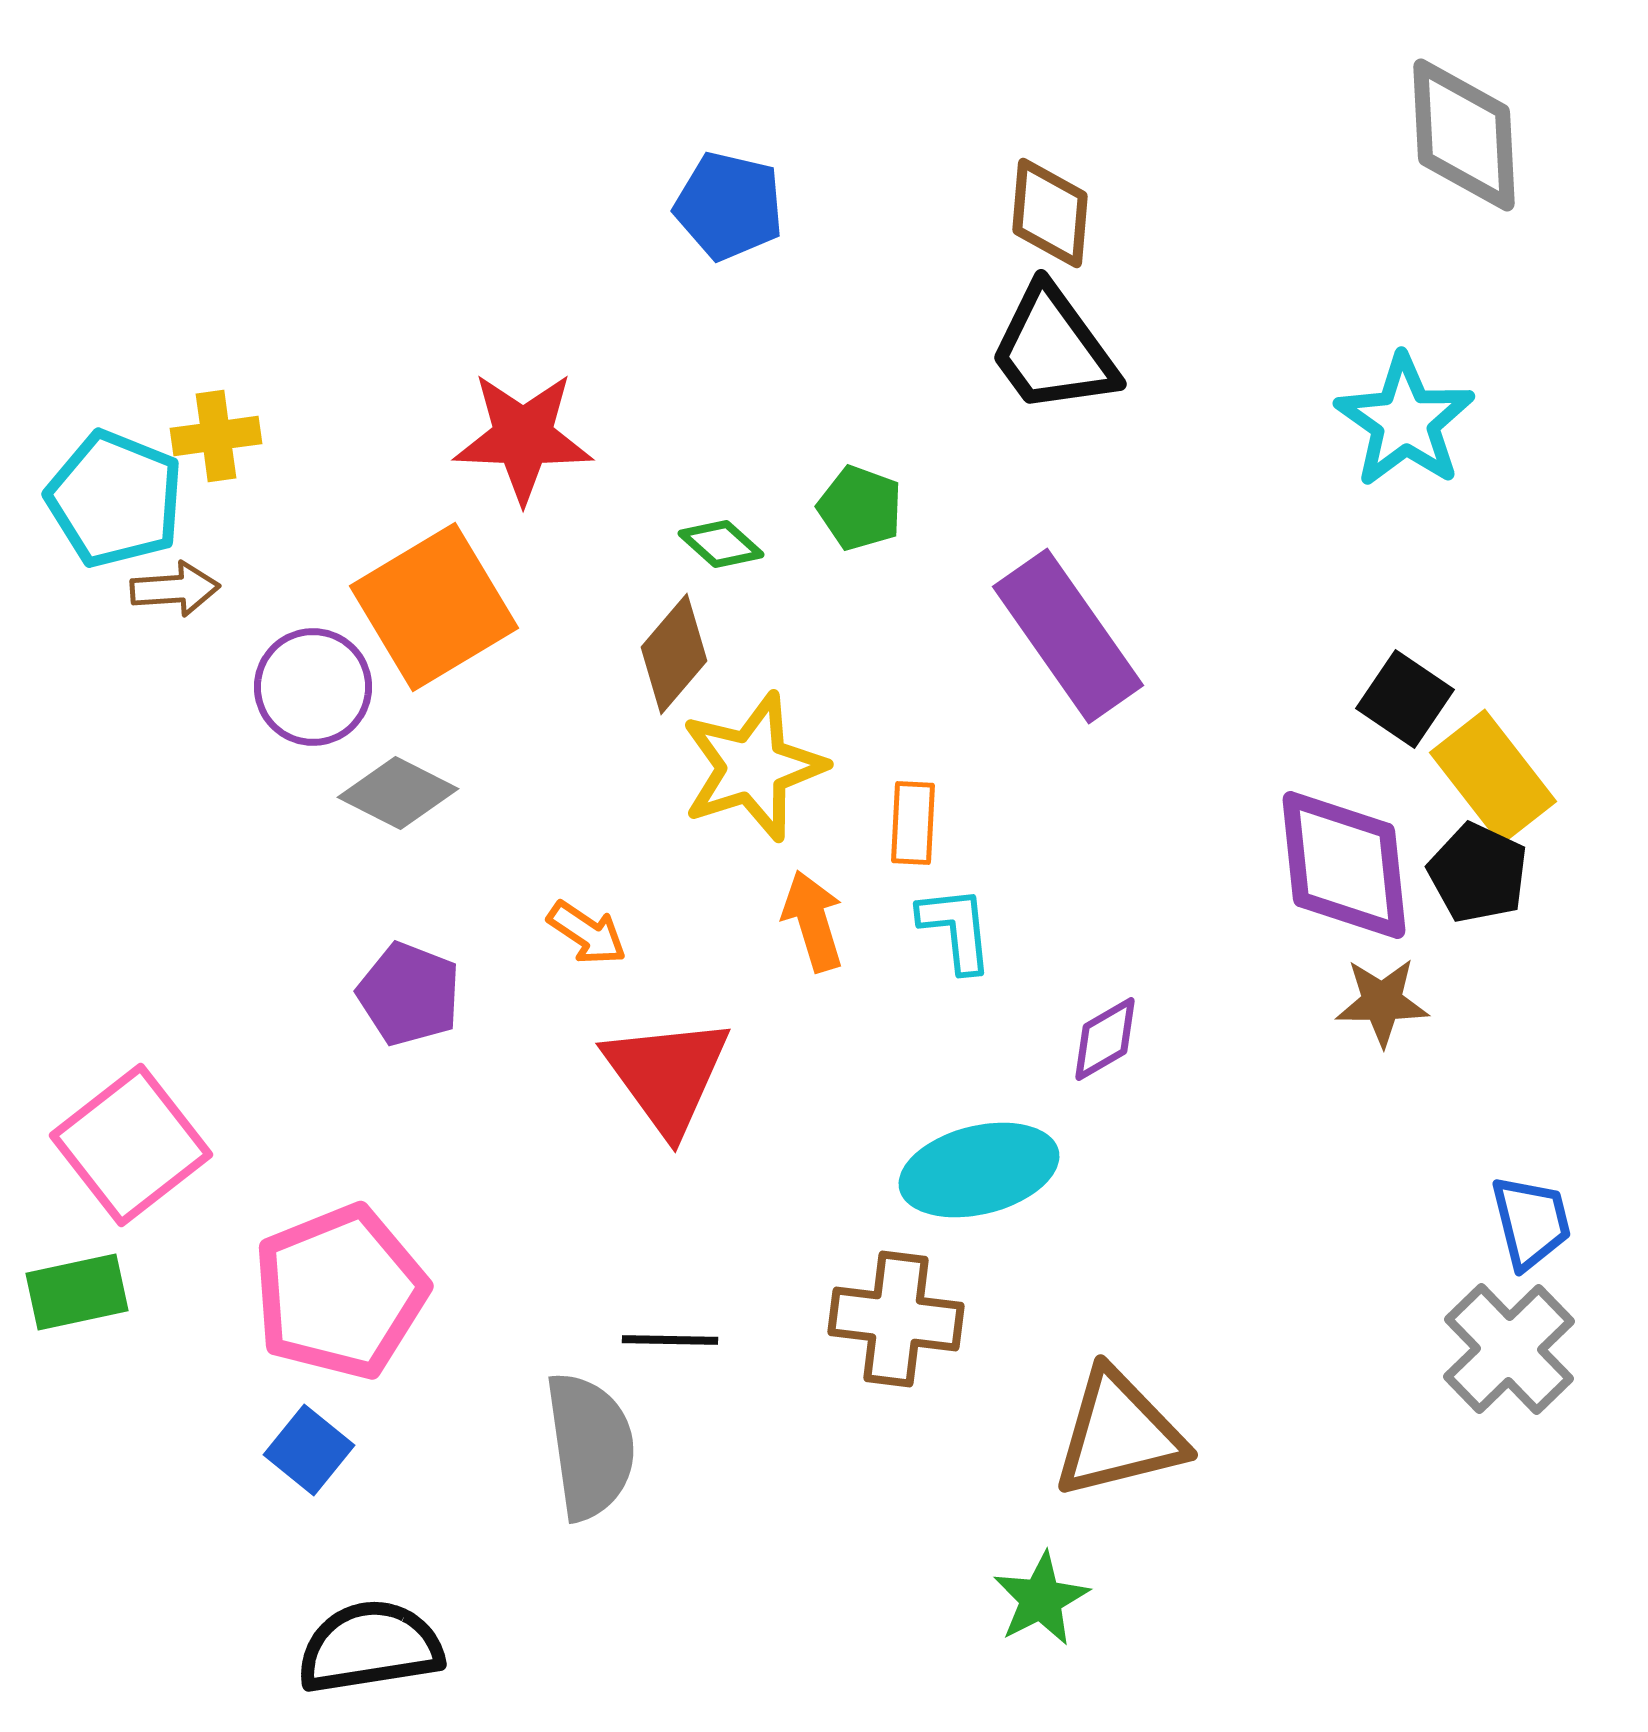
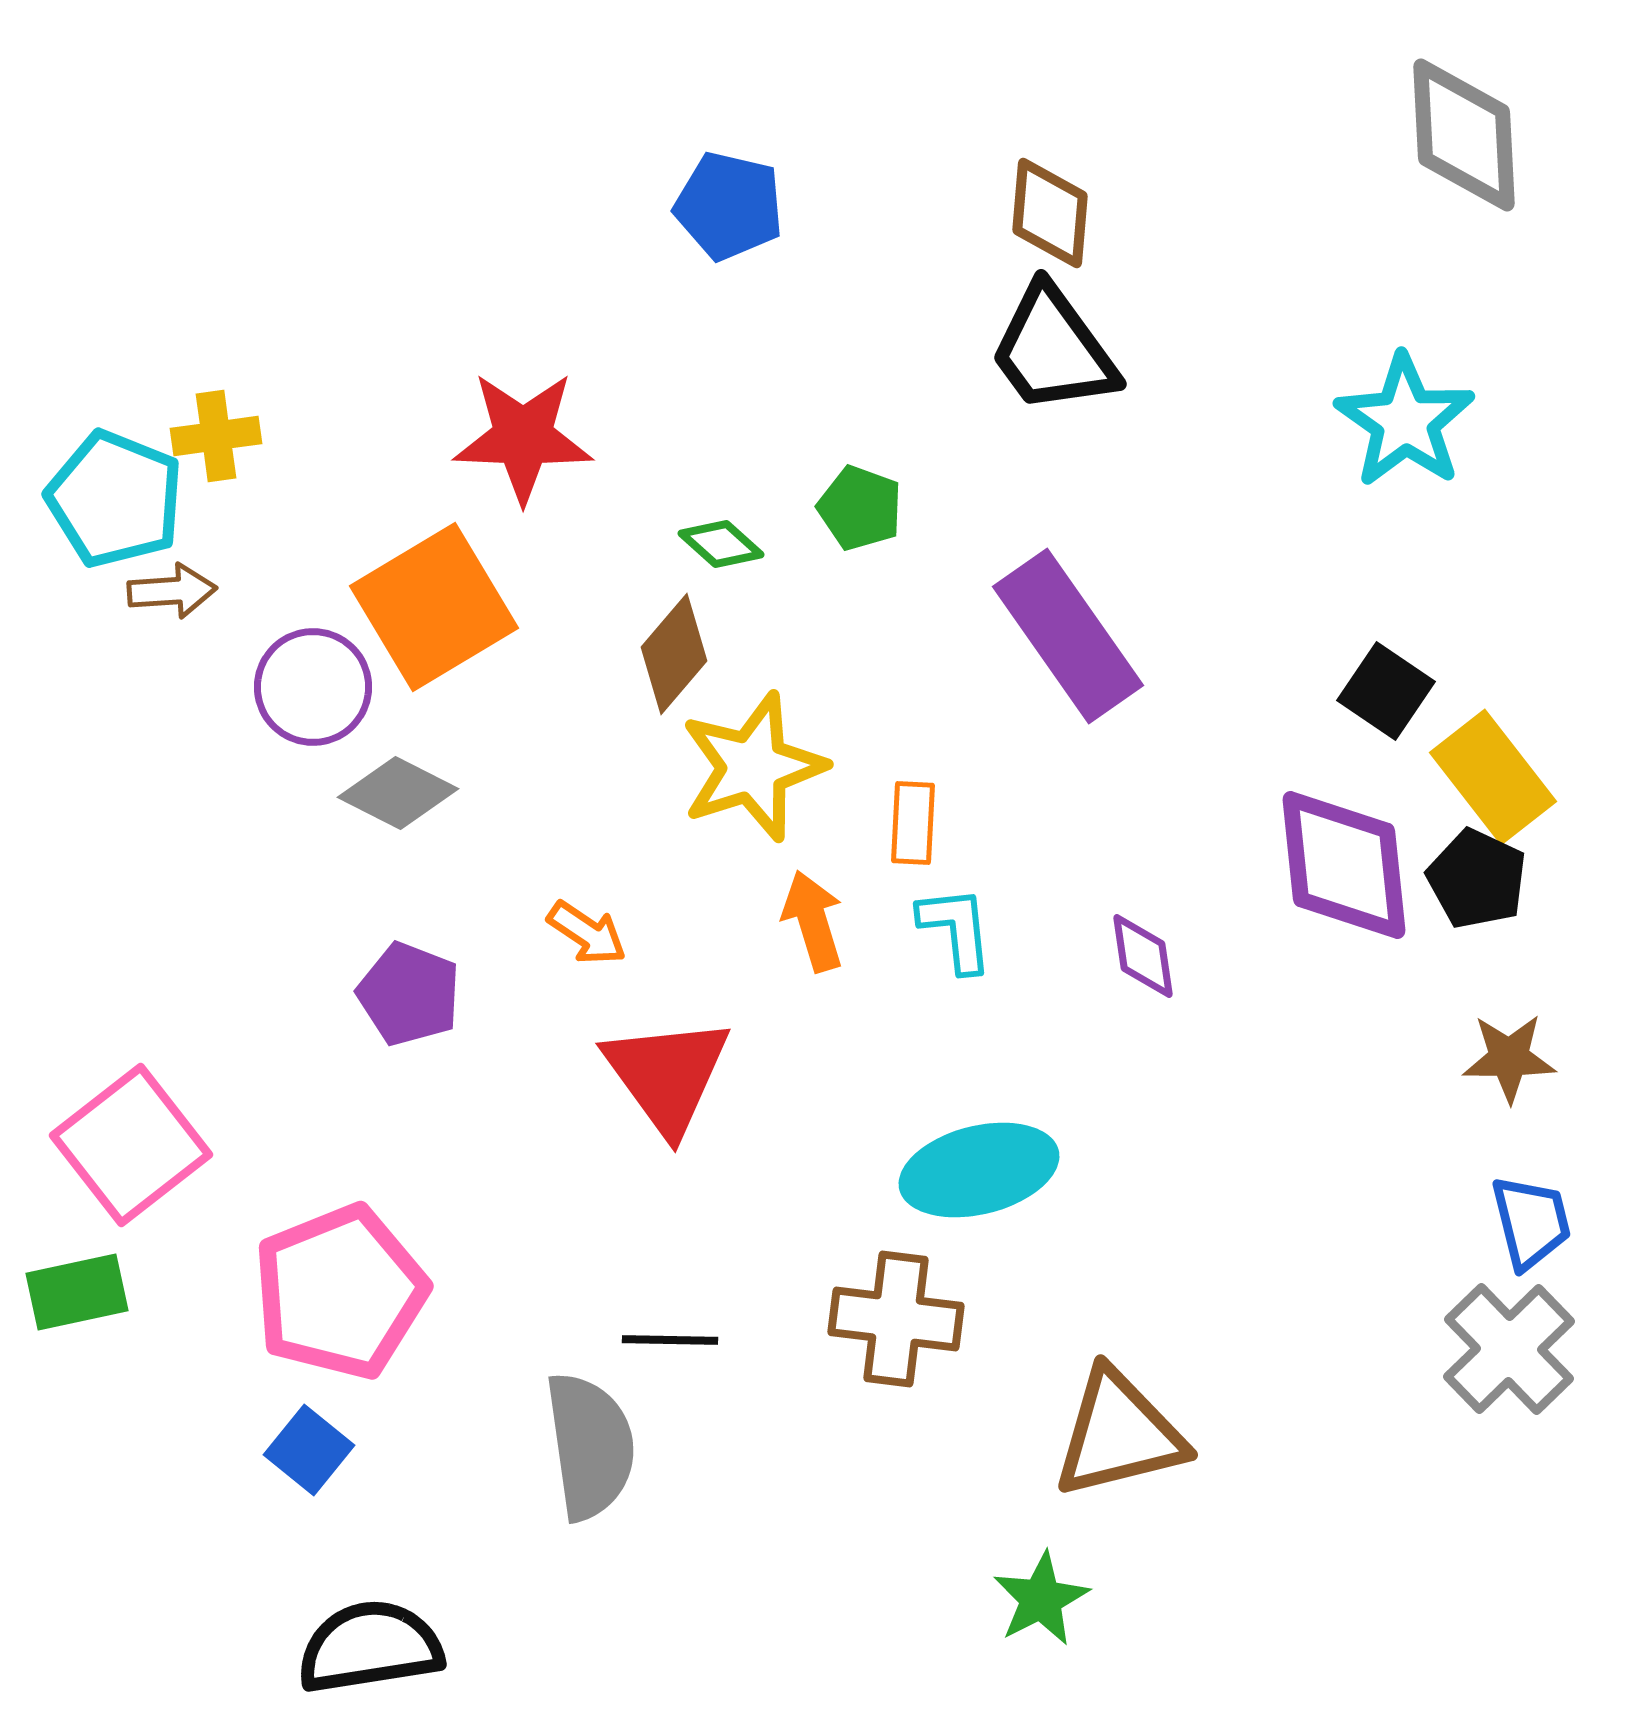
brown arrow at (175, 589): moved 3 px left, 2 px down
black square at (1405, 699): moved 19 px left, 8 px up
black pentagon at (1478, 873): moved 1 px left, 6 px down
brown star at (1382, 1002): moved 127 px right, 56 px down
purple diamond at (1105, 1039): moved 38 px right, 83 px up; rotated 68 degrees counterclockwise
